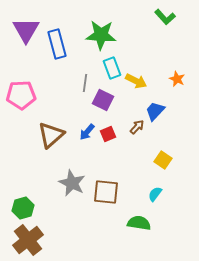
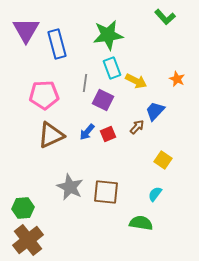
green star: moved 7 px right; rotated 12 degrees counterclockwise
pink pentagon: moved 23 px right
brown triangle: rotated 16 degrees clockwise
gray star: moved 2 px left, 4 px down
green hexagon: rotated 10 degrees clockwise
green semicircle: moved 2 px right
